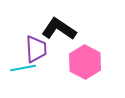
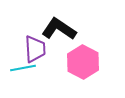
purple trapezoid: moved 1 px left
pink hexagon: moved 2 px left
